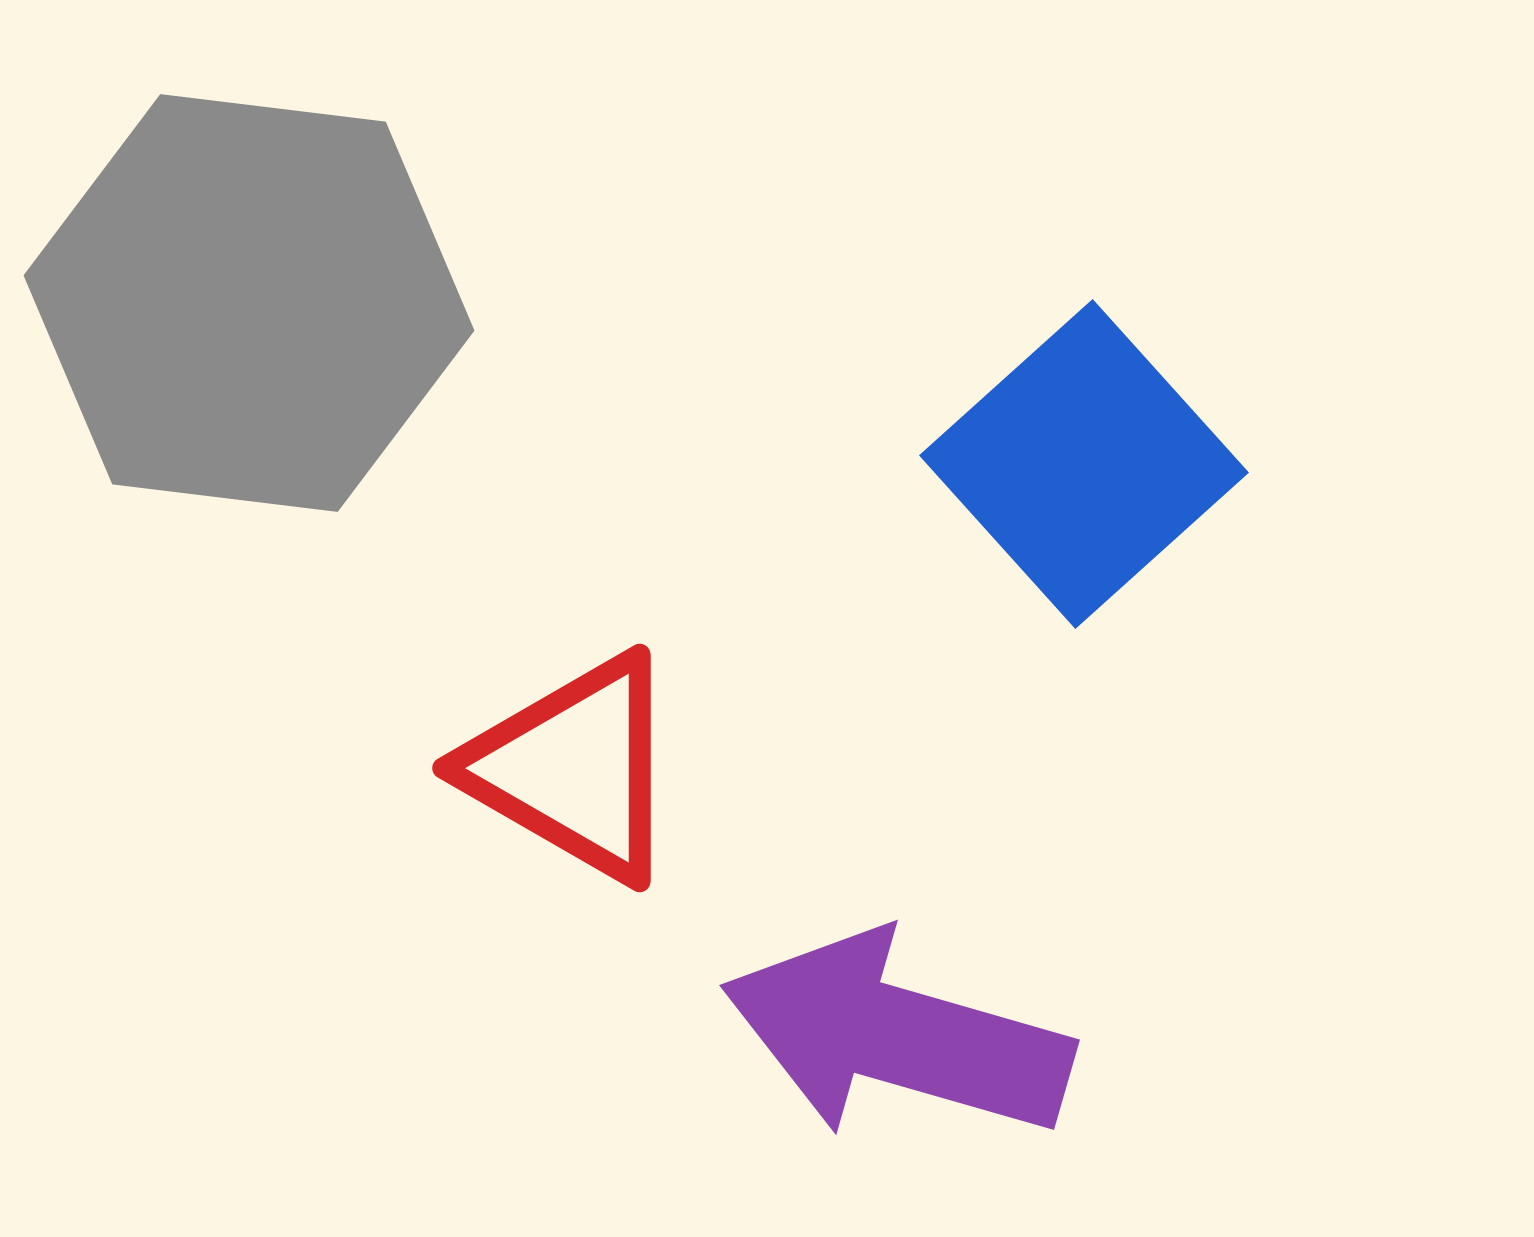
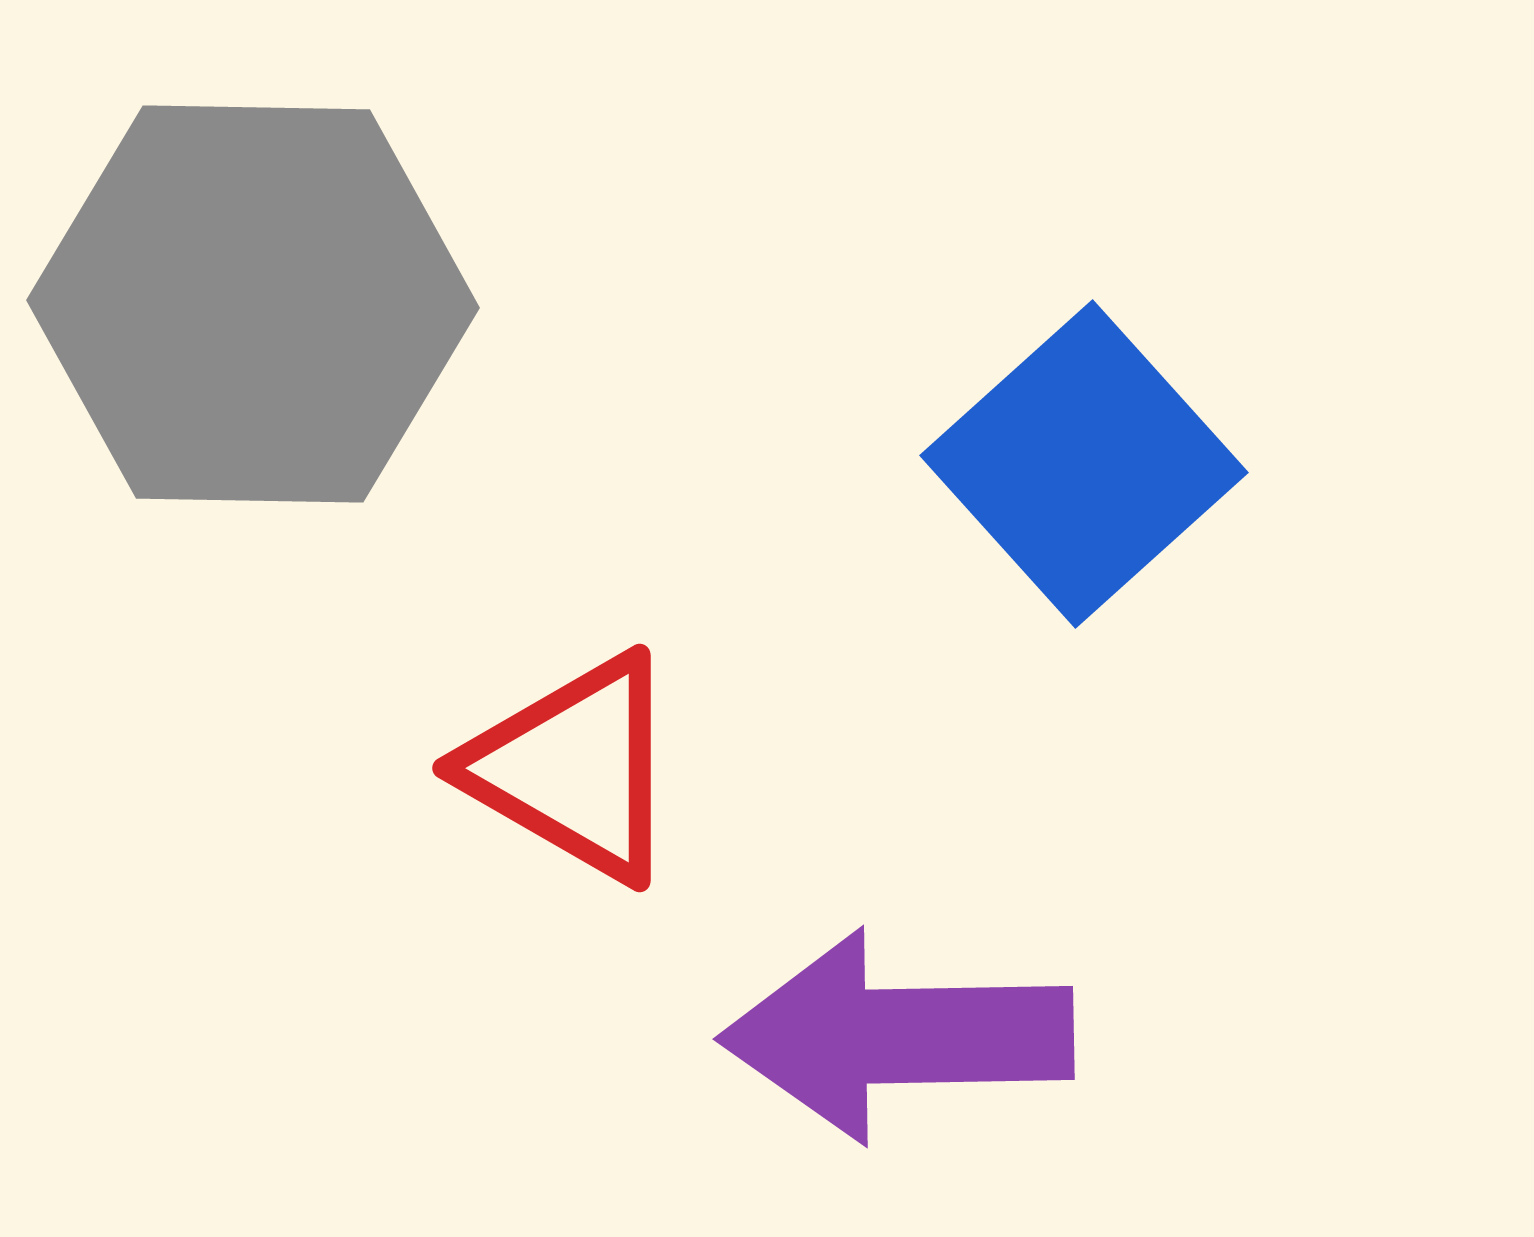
gray hexagon: moved 4 px right, 1 px down; rotated 6 degrees counterclockwise
purple arrow: rotated 17 degrees counterclockwise
